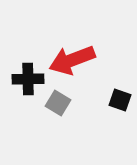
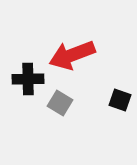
red arrow: moved 5 px up
gray square: moved 2 px right
